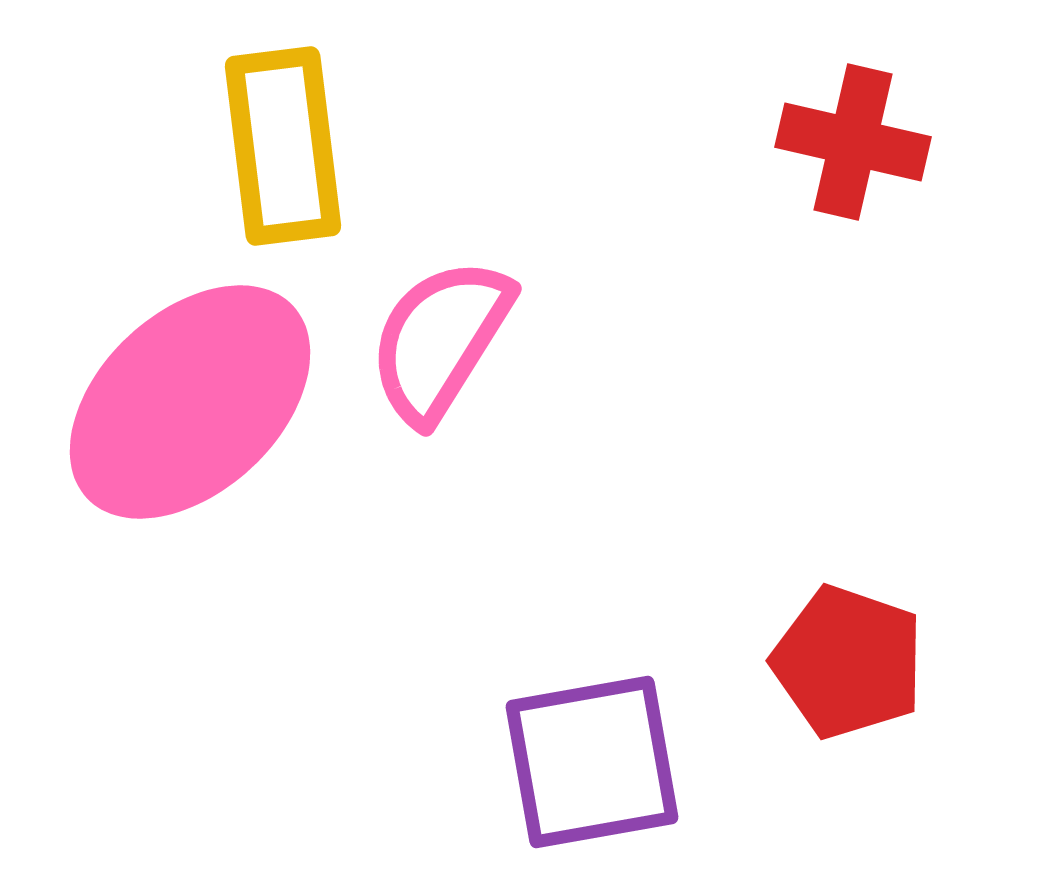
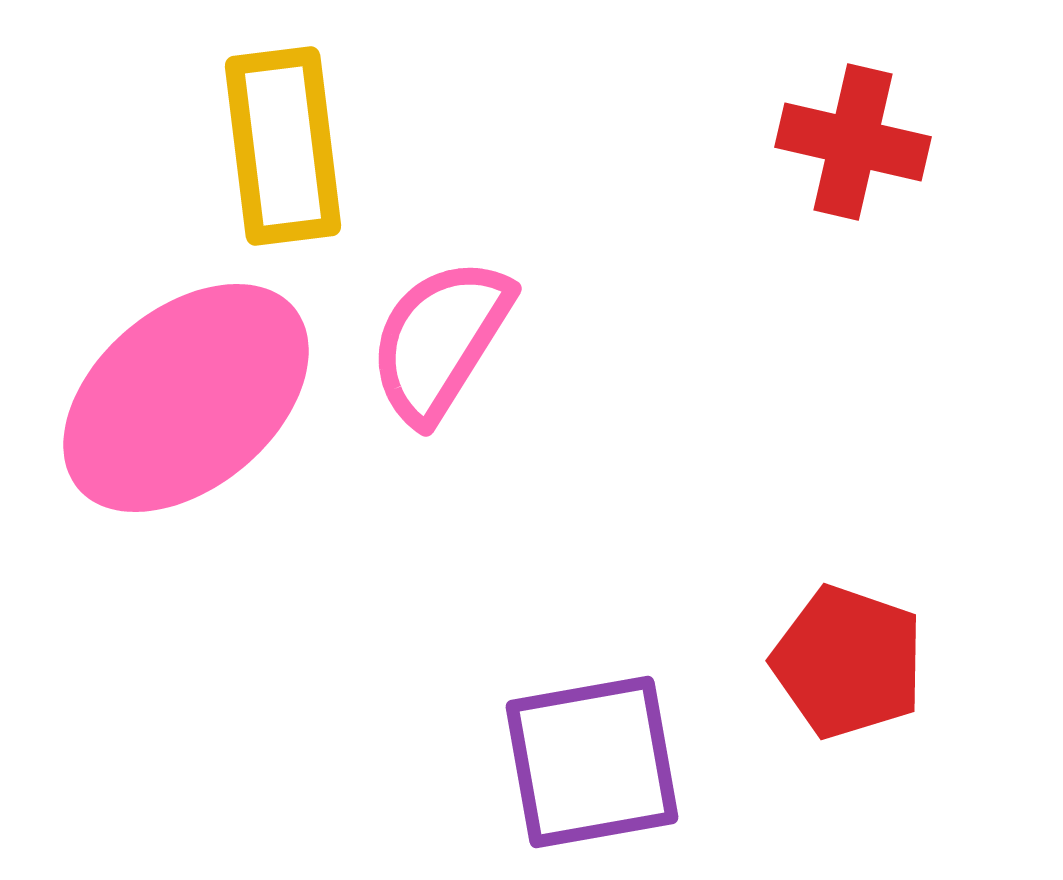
pink ellipse: moved 4 px left, 4 px up; rotated 3 degrees clockwise
